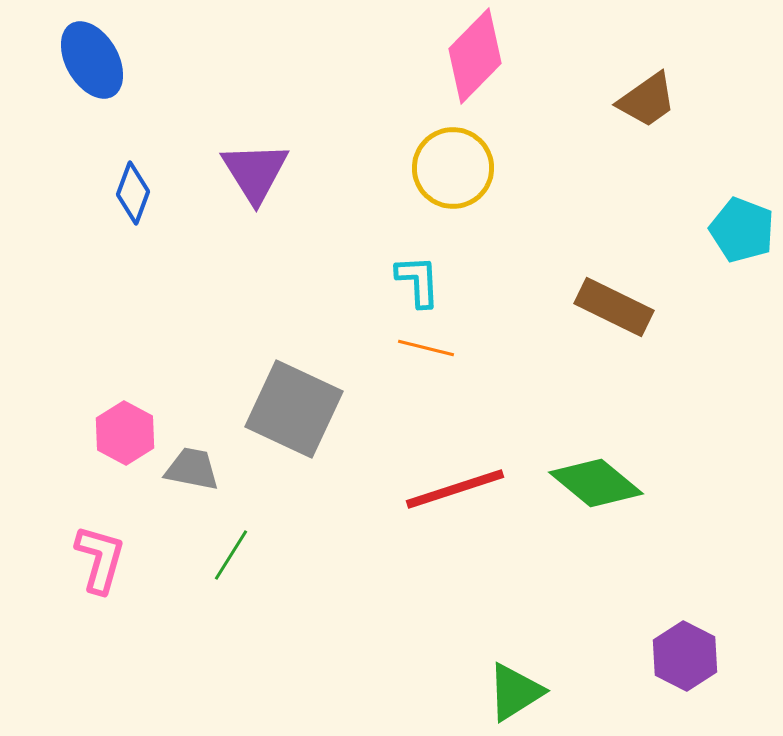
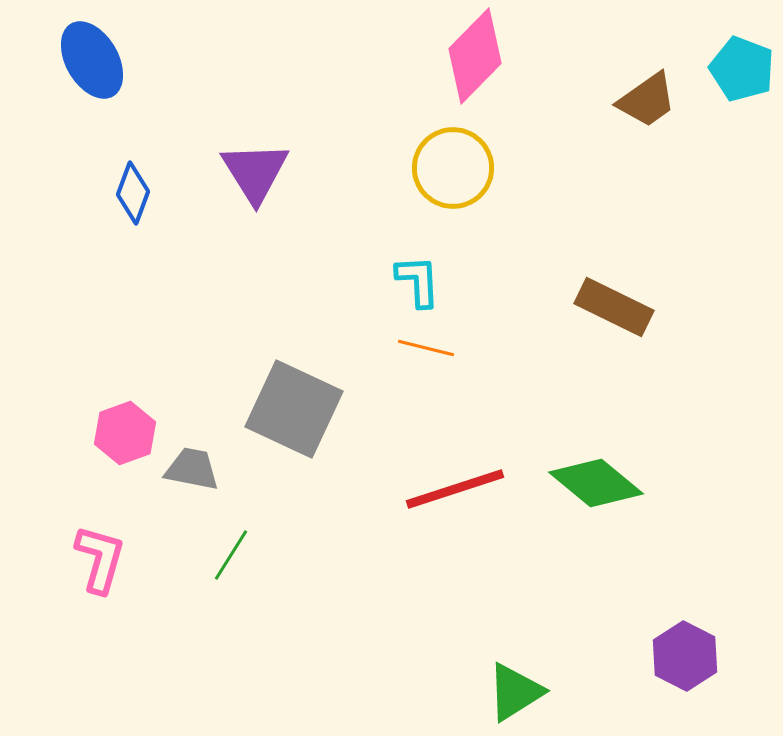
cyan pentagon: moved 161 px up
pink hexagon: rotated 12 degrees clockwise
